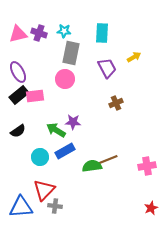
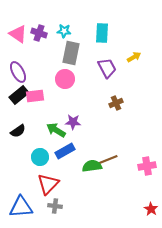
pink triangle: rotated 48 degrees clockwise
red triangle: moved 4 px right, 6 px up
red star: moved 1 px down; rotated 16 degrees counterclockwise
